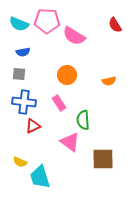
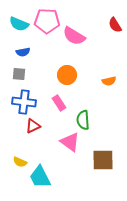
brown square: moved 1 px down
cyan trapezoid: rotated 10 degrees counterclockwise
